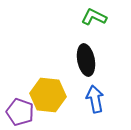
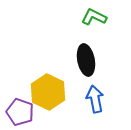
yellow hexagon: moved 3 px up; rotated 20 degrees clockwise
